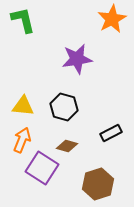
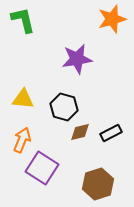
orange star: rotated 12 degrees clockwise
yellow triangle: moved 7 px up
brown diamond: moved 13 px right, 14 px up; rotated 30 degrees counterclockwise
